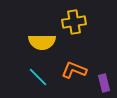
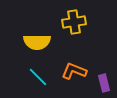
yellow semicircle: moved 5 px left
orange L-shape: moved 1 px down
